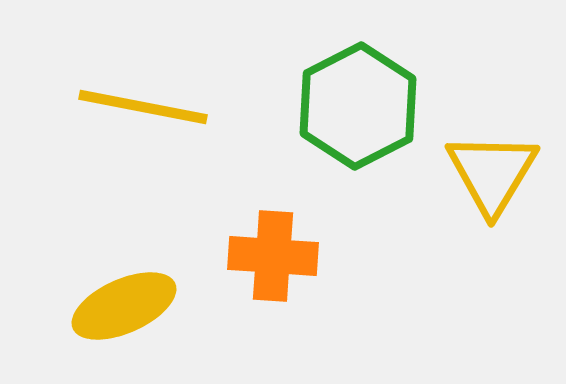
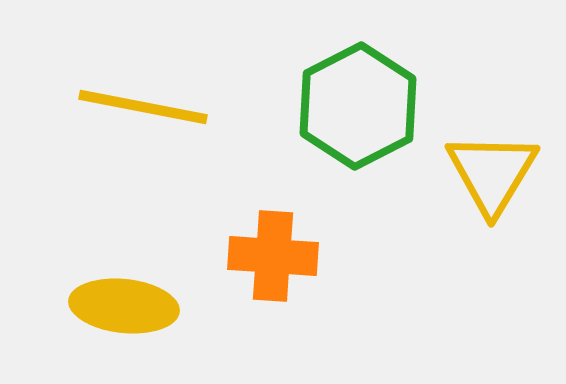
yellow ellipse: rotated 30 degrees clockwise
